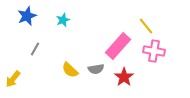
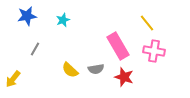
blue star: rotated 12 degrees clockwise
yellow line: moved 1 px right, 3 px up
pink rectangle: rotated 72 degrees counterclockwise
red star: rotated 18 degrees counterclockwise
